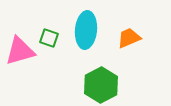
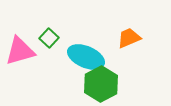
cyan ellipse: moved 27 px down; rotated 72 degrees counterclockwise
green square: rotated 24 degrees clockwise
green hexagon: moved 1 px up
